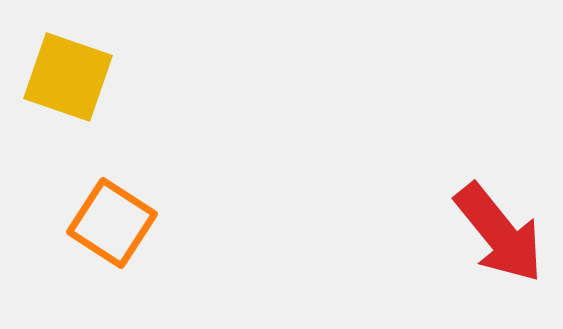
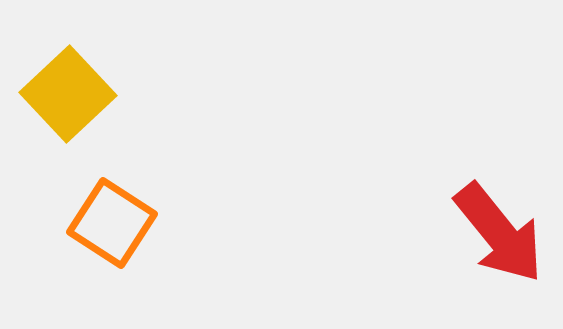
yellow square: moved 17 px down; rotated 28 degrees clockwise
